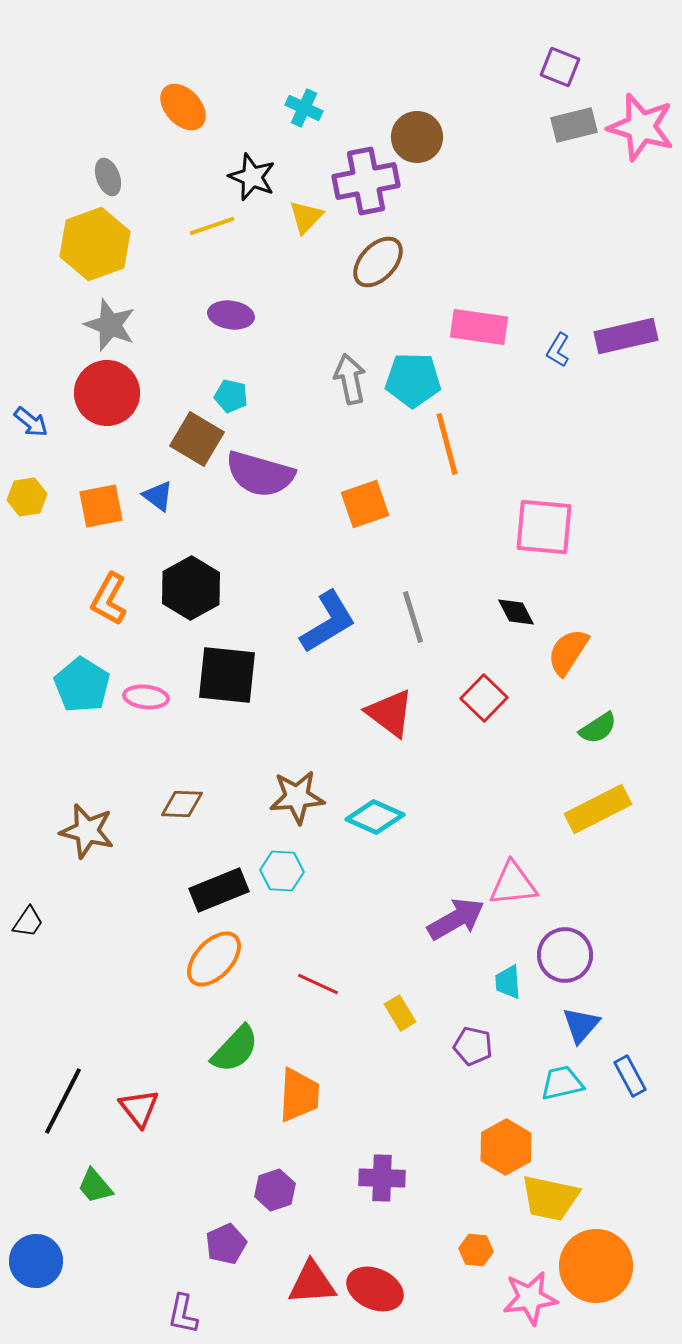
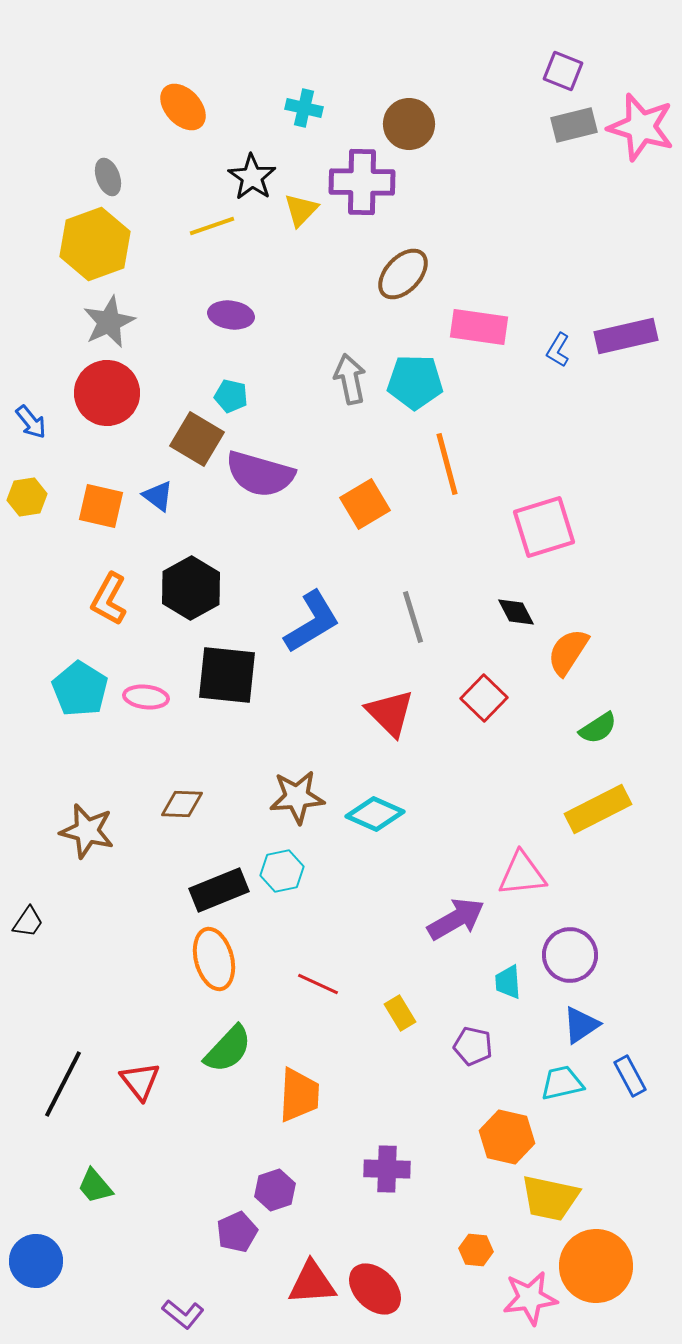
purple square at (560, 67): moved 3 px right, 4 px down
cyan cross at (304, 108): rotated 12 degrees counterclockwise
brown circle at (417, 137): moved 8 px left, 13 px up
black star at (252, 177): rotated 12 degrees clockwise
purple cross at (366, 181): moved 4 px left, 1 px down; rotated 12 degrees clockwise
yellow triangle at (306, 217): moved 5 px left, 7 px up
brown ellipse at (378, 262): moved 25 px right, 12 px down
gray star at (110, 325): moved 1 px left, 3 px up; rotated 26 degrees clockwise
cyan pentagon at (413, 380): moved 2 px right, 2 px down
blue arrow at (31, 422): rotated 12 degrees clockwise
orange line at (447, 444): moved 20 px down
orange square at (365, 504): rotated 12 degrees counterclockwise
orange square at (101, 506): rotated 24 degrees clockwise
pink square at (544, 527): rotated 22 degrees counterclockwise
blue L-shape at (328, 622): moved 16 px left
cyan pentagon at (82, 685): moved 2 px left, 4 px down
red triangle at (390, 713): rotated 8 degrees clockwise
cyan diamond at (375, 817): moved 3 px up
cyan hexagon at (282, 871): rotated 15 degrees counterclockwise
pink triangle at (513, 884): moved 9 px right, 10 px up
purple circle at (565, 955): moved 5 px right
orange ellipse at (214, 959): rotated 58 degrees counterclockwise
blue triangle at (581, 1025): rotated 15 degrees clockwise
green semicircle at (235, 1049): moved 7 px left
black line at (63, 1101): moved 17 px up
red triangle at (139, 1108): moved 1 px right, 27 px up
orange hexagon at (506, 1147): moved 1 px right, 10 px up; rotated 18 degrees counterclockwise
purple cross at (382, 1178): moved 5 px right, 9 px up
purple pentagon at (226, 1244): moved 11 px right, 12 px up
red ellipse at (375, 1289): rotated 20 degrees clockwise
purple L-shape at (183, 1314): rotated 63 degrees counterclockwise
